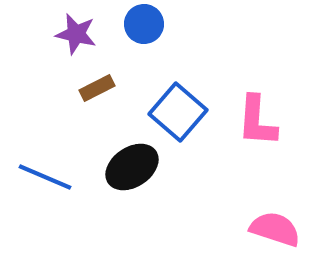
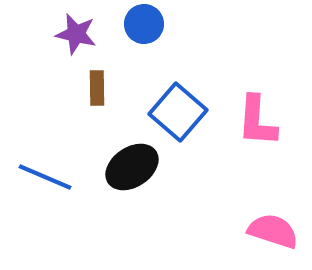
brown rectangle: rotated 64 degrees counterclockwise
pink semicircle: moved 2 px left, 2 px down
